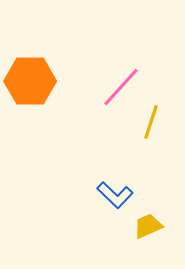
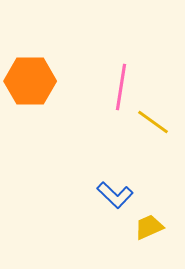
pink line: rotated 33 degrees counterclockwise
yellow line: moved 2 px right; rotated 72 degrees counterclockwise
yellow trapezoid: moved 1 px right, 1 px down
